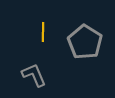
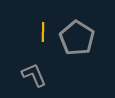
gray pentagon: moved 8 px left, 4 px up
